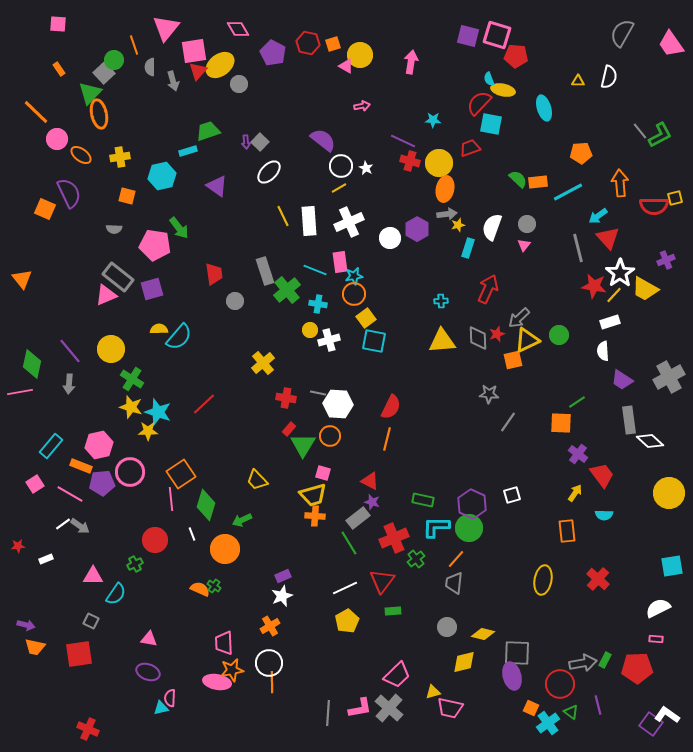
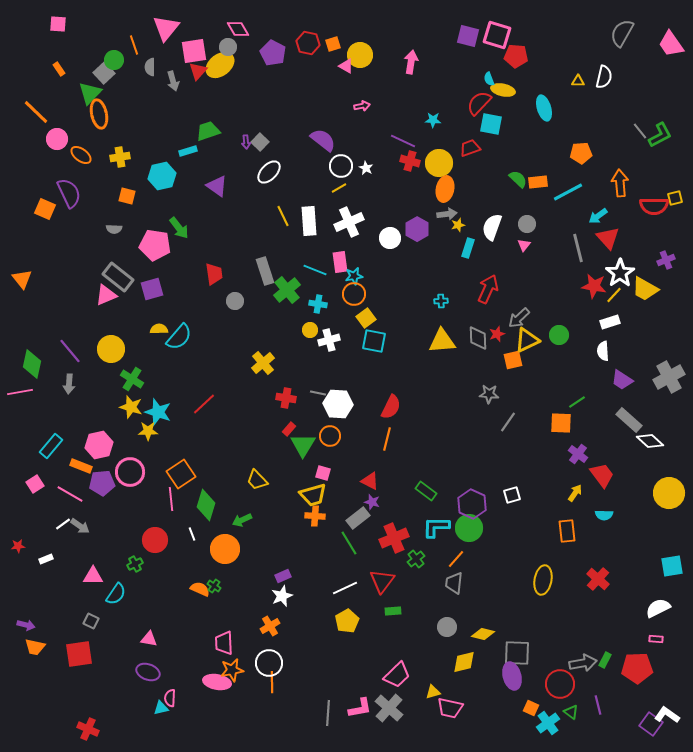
white semicircle at (609, 77): moved 5 px left
gray circle at (239, 84): moved 11 px left, 37 px up
gray rectangle at (629, 420): rotated 40 degrees counterclockwise
green rectangle at (423, 500): moved 3 px right, 9 px up; rotated 25 degrees clockwise
